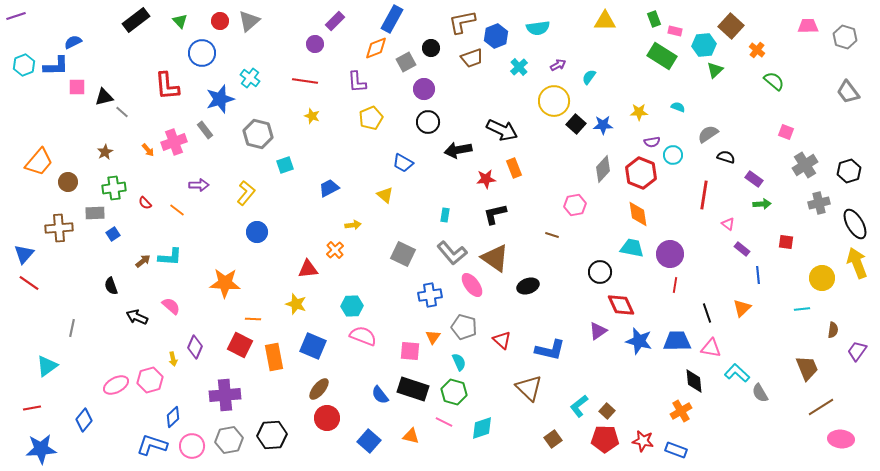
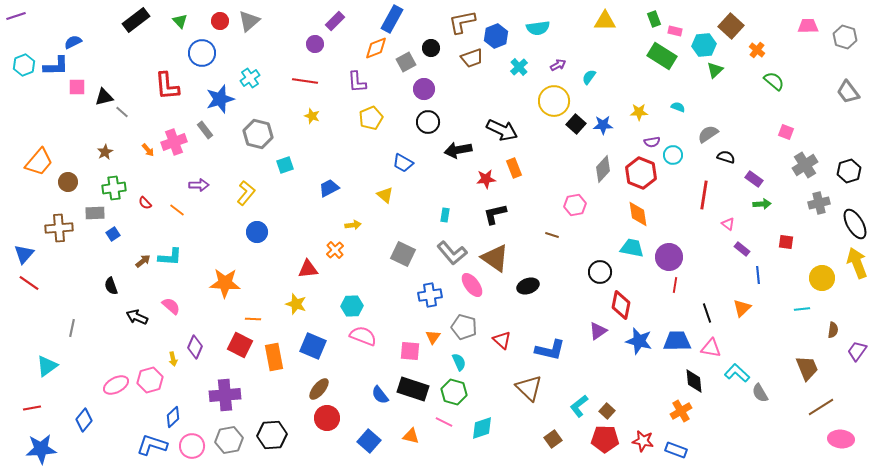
cyan cross at (250, 78): rotated 18 degrees clockwise
purple circle at (670, 254): moved 1 px left, 3 px down
red diamond at (621, 305): rotated 36 degrees clockwise
